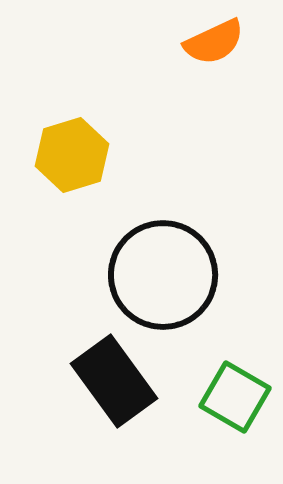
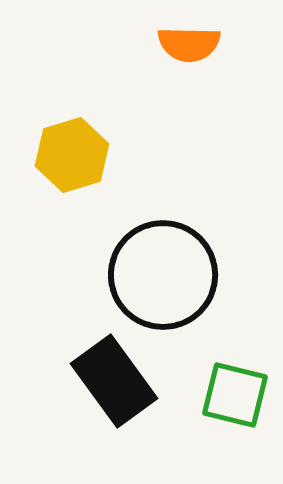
orange semicircle: moved 25 px left, 2 px down; rotated 26 degrees clockwise
green square: moved 2 px up; rotated 16 degrees counterclockwise
